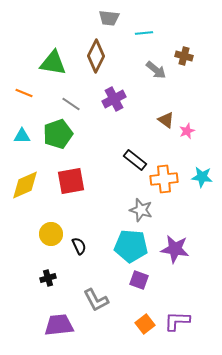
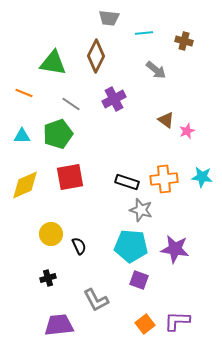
brown cross: moved 15 px up
black rectangle: moved 8 px left, 22 px down; rotated 20 degrees counterclockwise
red square: moved 1 px left, 4 px up
